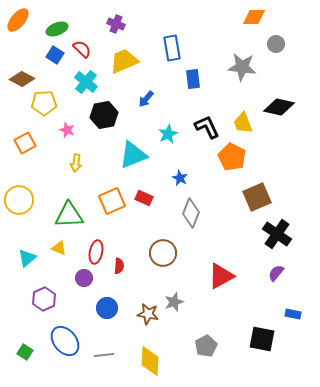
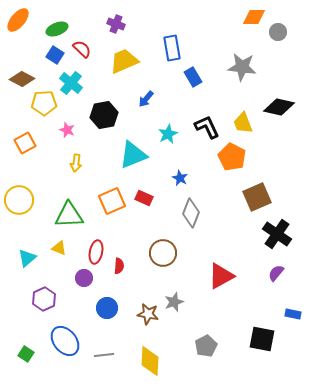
gray circle at (276, 44): moved 2 px right, 12 px up
blue rectangle at (193, 79): moved 2 px up; rotated 24 degrees counterclockwise
cyan cross at (86, 82): moved 15 px left, 1 px down
green square at (25, 352): moved 1 px right, 2 px down
